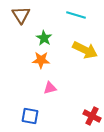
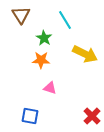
cyan line: moved 11 px left, 5 px down; rotated 42 degrees clockwise
yellow arrow: moved 4 px down
pink triangle: rotated 32 degrees clockwise
red cross: rotated 18 degrees clockwise
